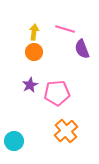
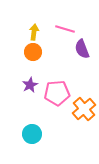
orange circle: moved 1 px left
orange cross: moved 18 px right, 22 px up
cyan circle: moved 18 px right, 7 px up
